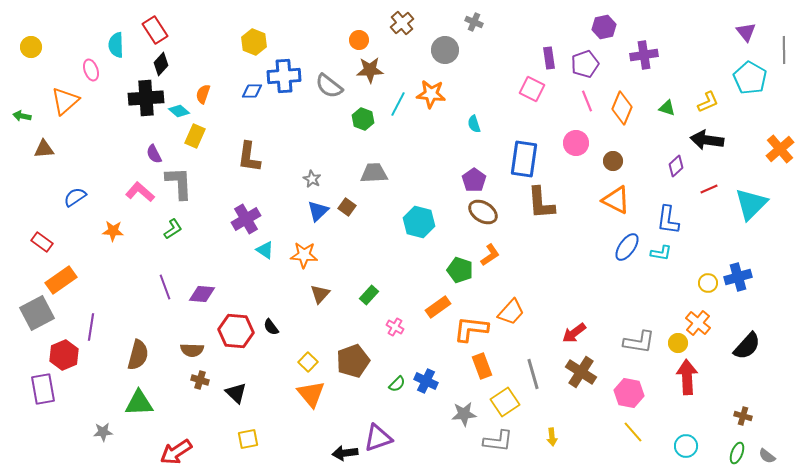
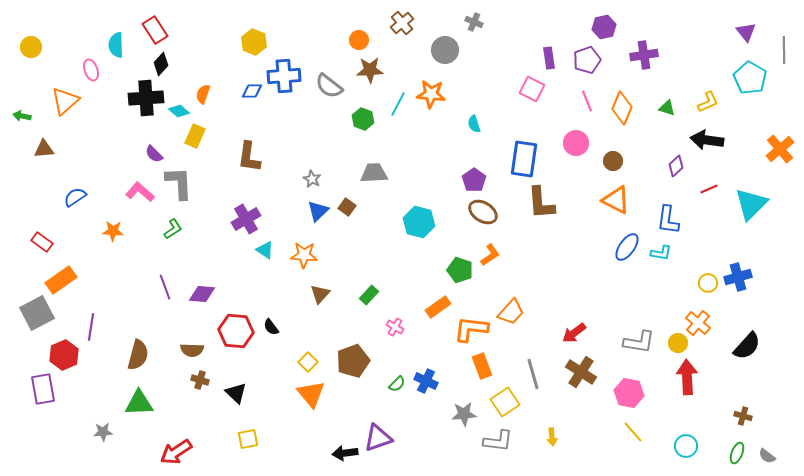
purple pentagon at (585, 64): moved 2 px right, 4 px up
purple semicircle at (154, 154): rotated 18 degrees counterclockwise
